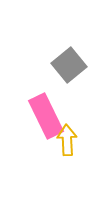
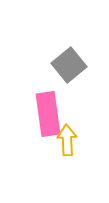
pink rectangle: moved 2 px right, 2 px up; rotated 18 degrees clockwise
